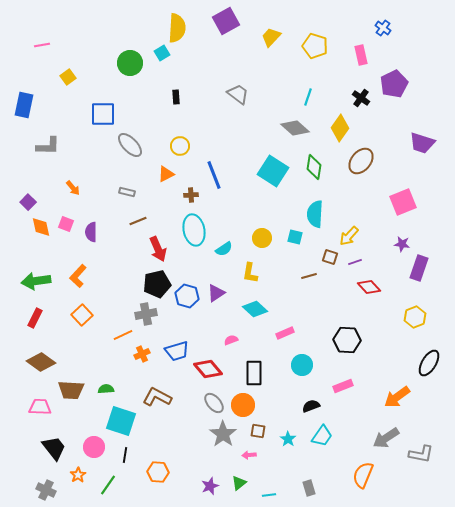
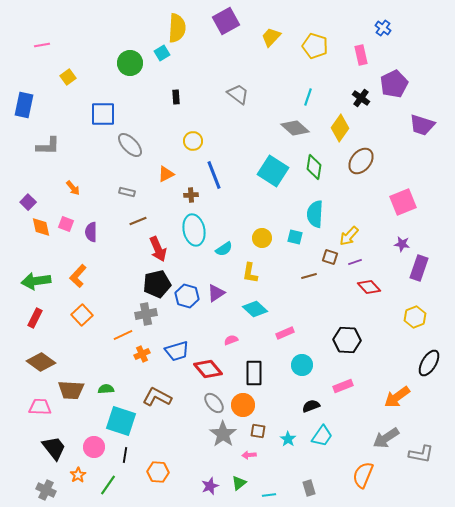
purple trapezoid at (422, 143): moved 18 px up
yellow circle at (180, 146): moved 13 px right, 5 px up
